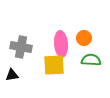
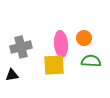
gray cross: rotated 25 degrees counterclockwise
green semicircle: moved 1 px down
